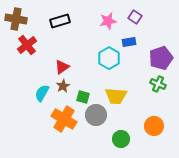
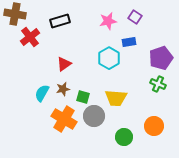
brown cross: moved 1 px left, 5 px up
red cross: moved 3 px right, 8 px up
red triangle: moved 2 px right, 3 px up
brown star: moved 3 px down; rotated 16 degrees clockwise
yellow trapezoid: moved 2 px down
gray circle: moved 2 px left, 1 px down
green circle: moved 3 px right, 2 px up
